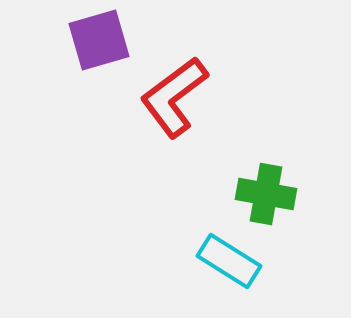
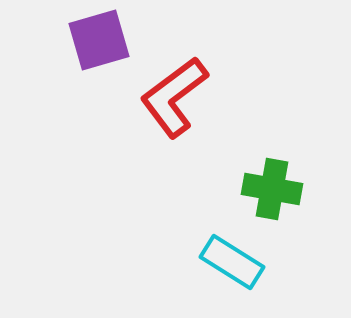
green cross: moved 6 px right, 5 px up
cyan rectangle: moved 3 px right, 1 px down
